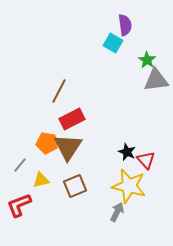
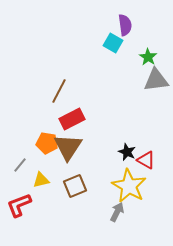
green star: moved 1 px right, 3 px up
red triangle: rotated 18 degrees counterclockwise
yellow star: rotated 16 degrees clockwise
